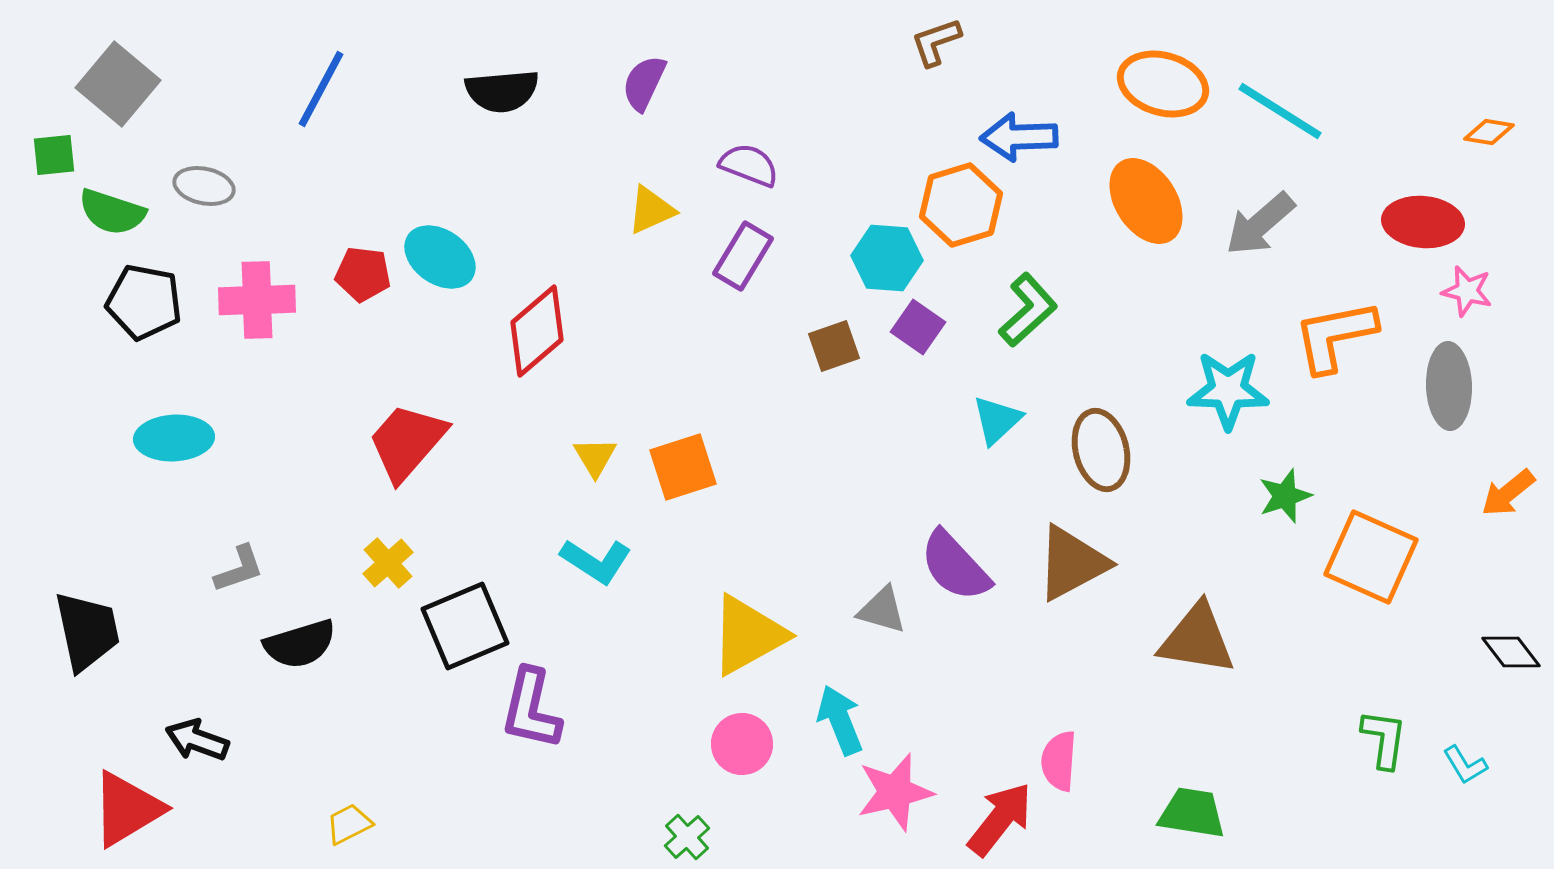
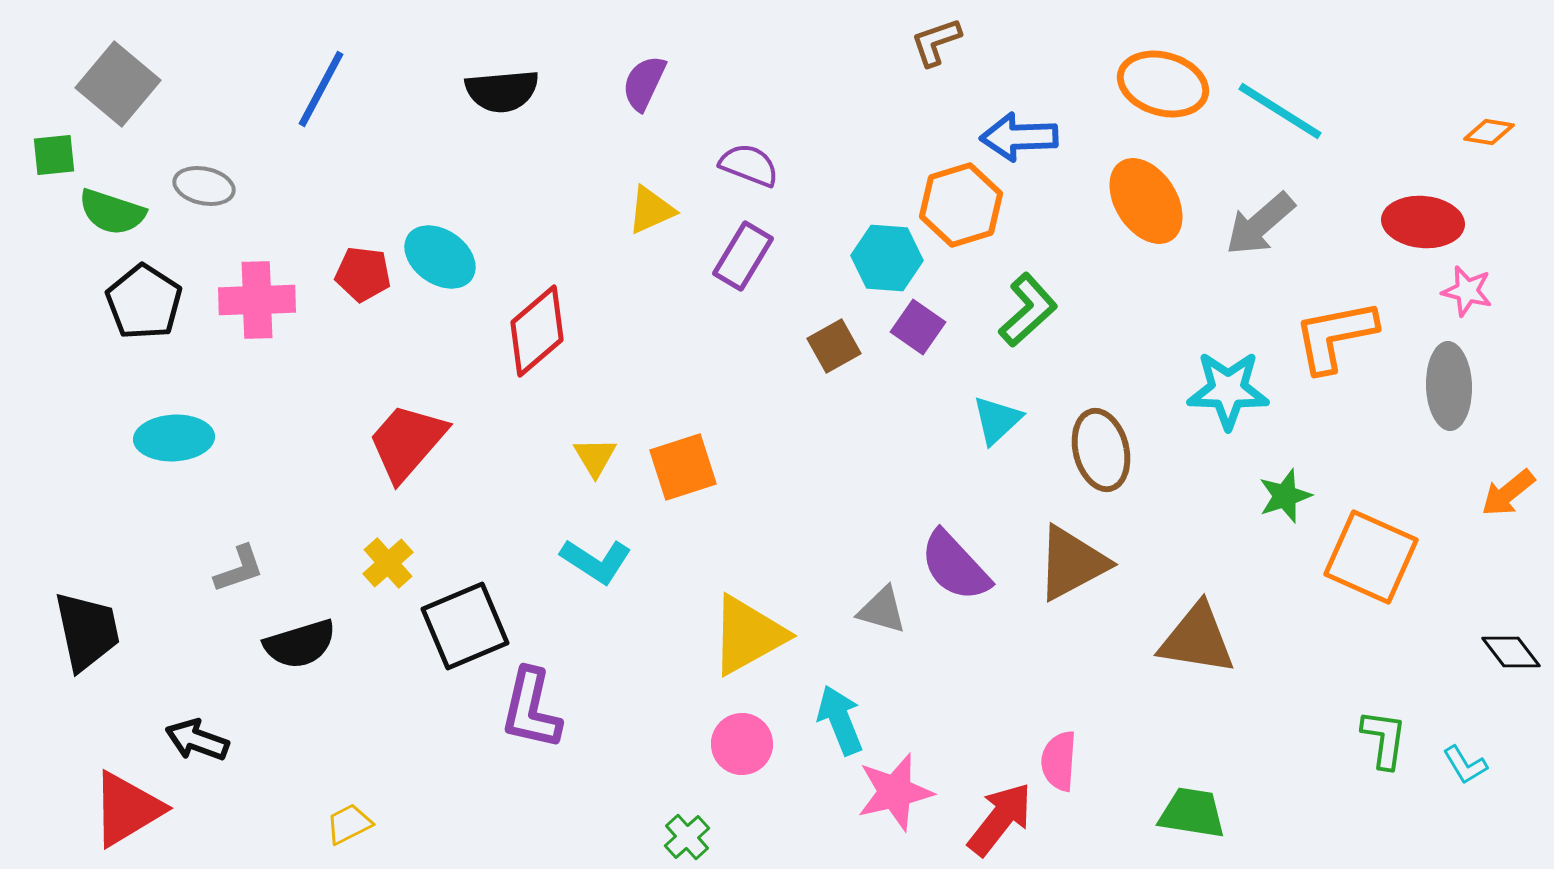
black pentagon at (144, 302): rotated 22 degrees clockwise
brown square at (834, 346): rotated 10 degrees counterclockwise
